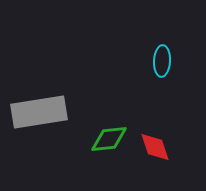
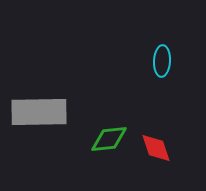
gray rectangle: rotated 8 degrees clockwise
red diamond: moved 1 px right, 1 px down
